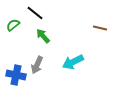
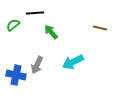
black line: rotated 42 degrees counterclockwise
green arrow: moved 8 px right, 4 px up
